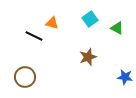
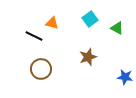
brown circle: moved 16 px right, 8 px up
